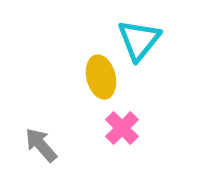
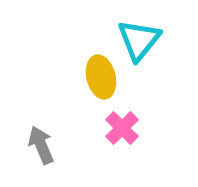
gray arrow: rotated 18 degrees clockwise
